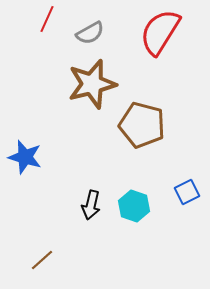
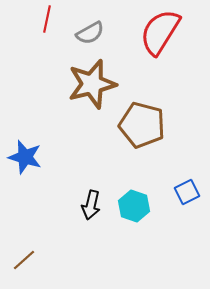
red line: rotated 12 degrees counterclockwise
brown line: moved 18 px left
